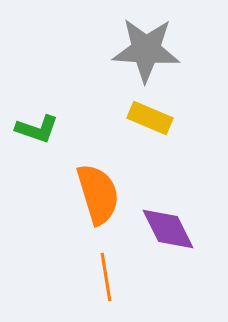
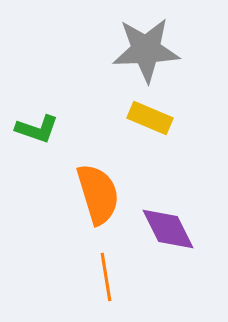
gray star: rotated 6 degrees counterclockwise
